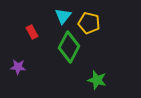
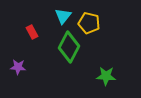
green star: moved 9 px right, 4 px up; rotated 12 degrees counterclockwise
